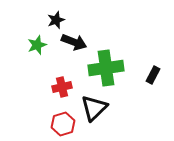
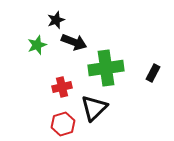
black rectangle: moved 2 px up
